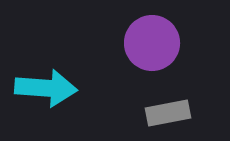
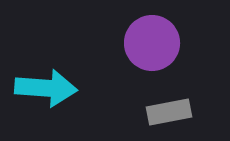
gray rectangle: moved 1 px right, 1 px up
